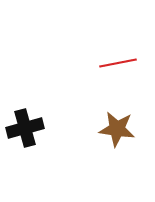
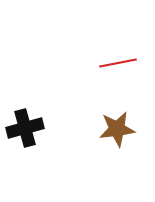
brown star: rotated 15 degrees counterclockwise
